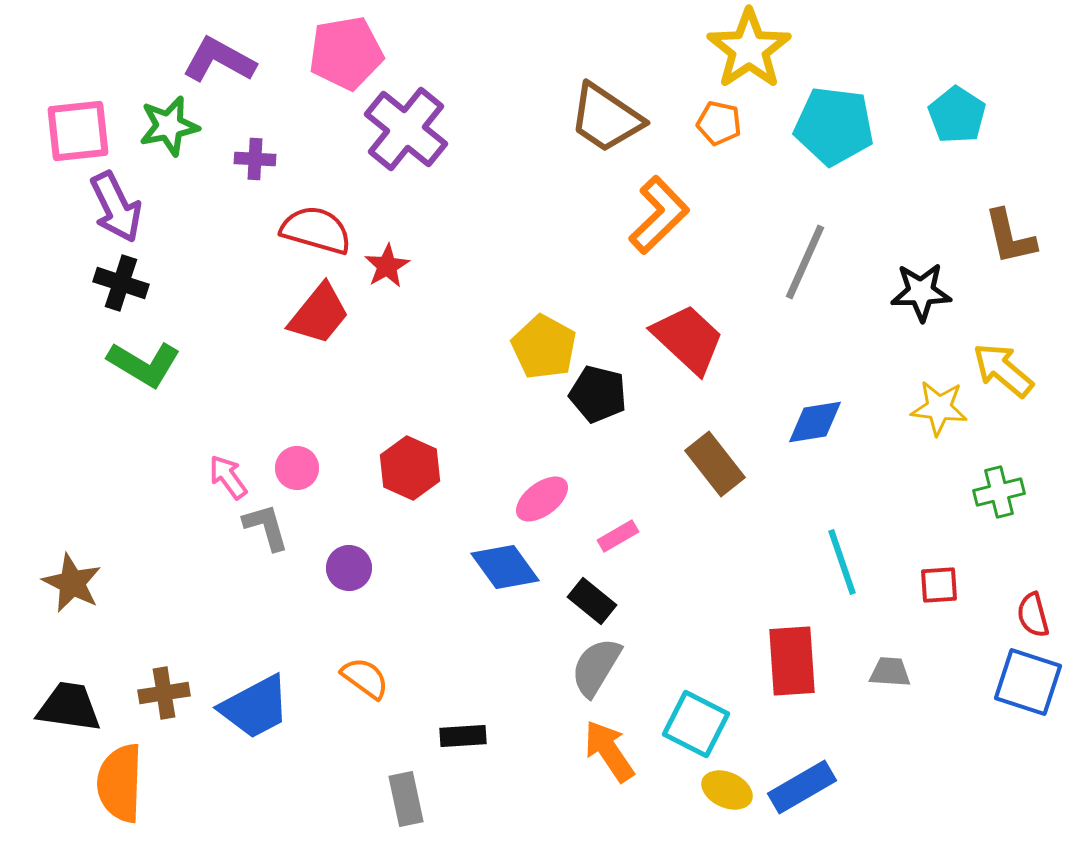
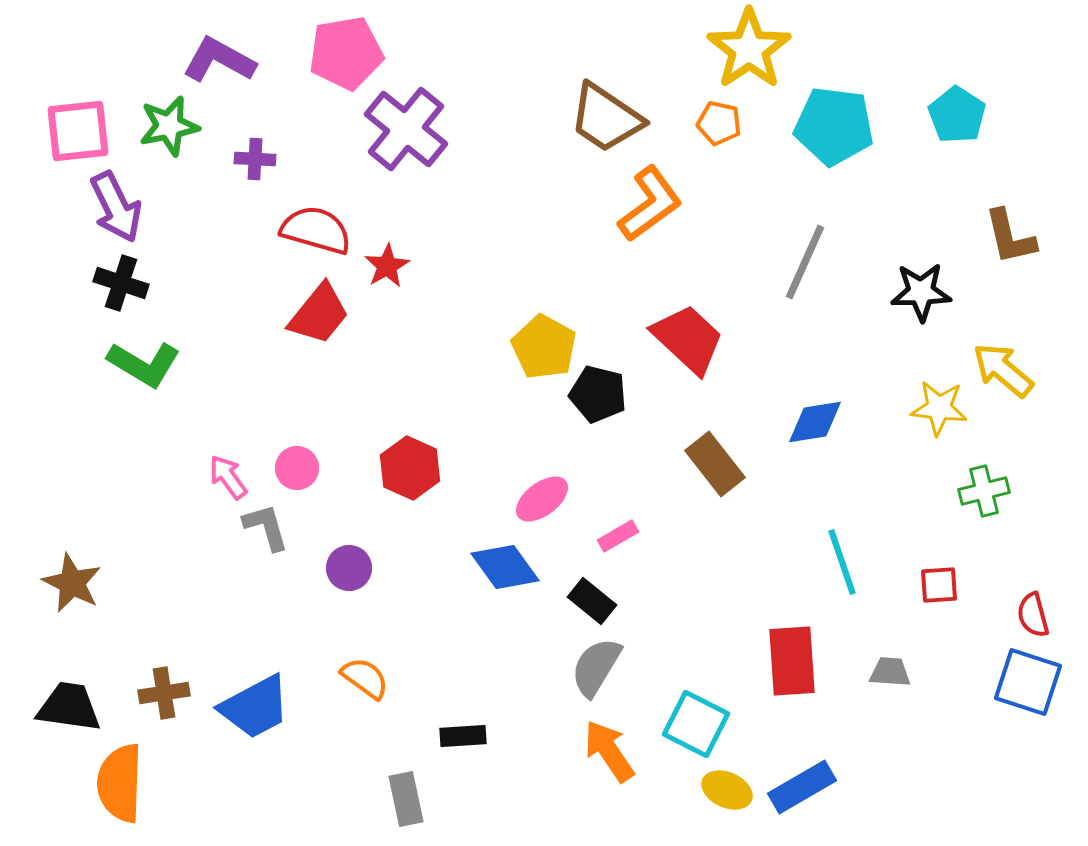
orange L-shape at (659, 215): moved 9 px left, 11 px up; rotated 8 degrees clockwise
green cross at (999, 492): moved 15 px left, 1 px up
